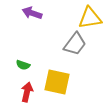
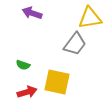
red arrow: rotated 60 degrees clockwise
